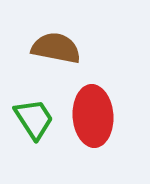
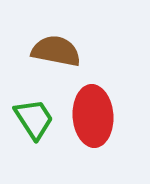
brown semicircle: moved 3 px down
